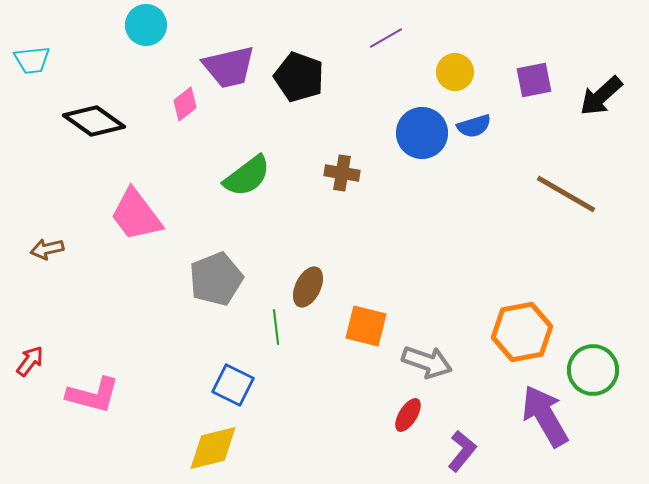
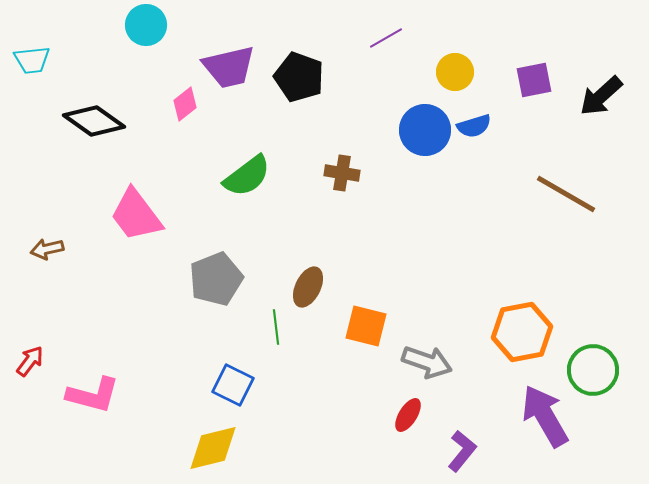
blue circle: moved 3 px right, 3 px up
